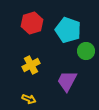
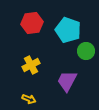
red hexagon: rotated 10 degrees clockwise
